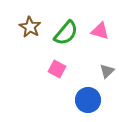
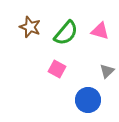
brown star: rotated 10 degrees counterclockwise
